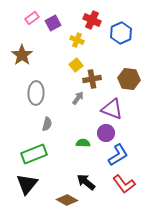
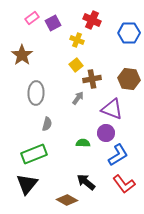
blue hexagon: moved 8 px right; rotated 25 degrees clockwise
